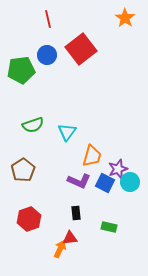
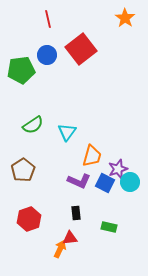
green semicircle: rotated 15 degrees counterclockwise
